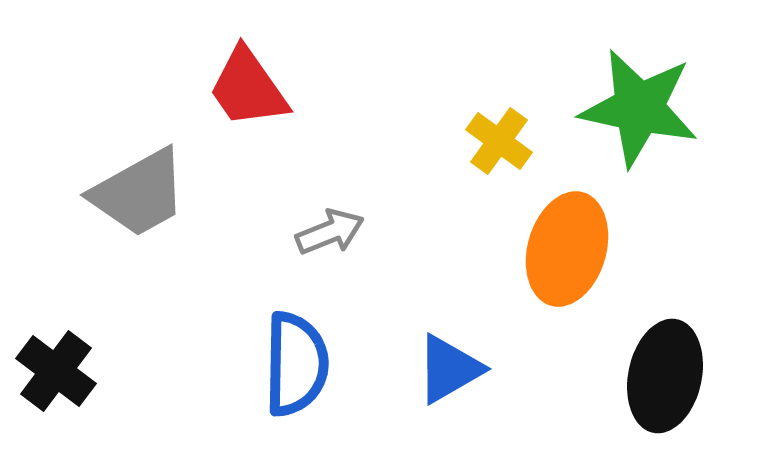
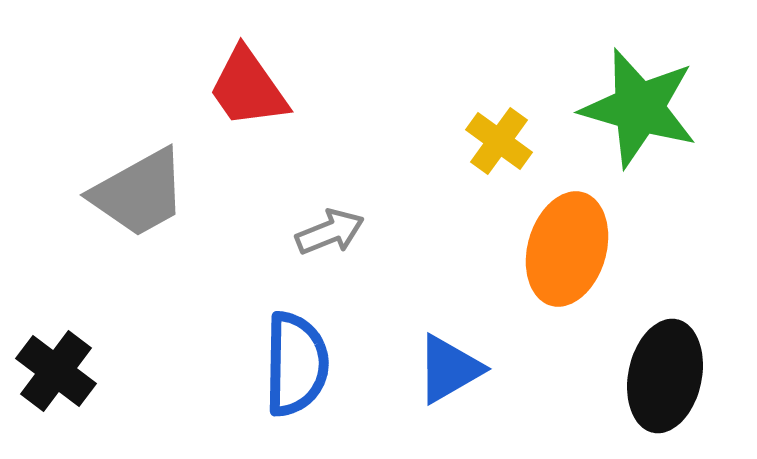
green star: rotated 4 degrees clockwise
